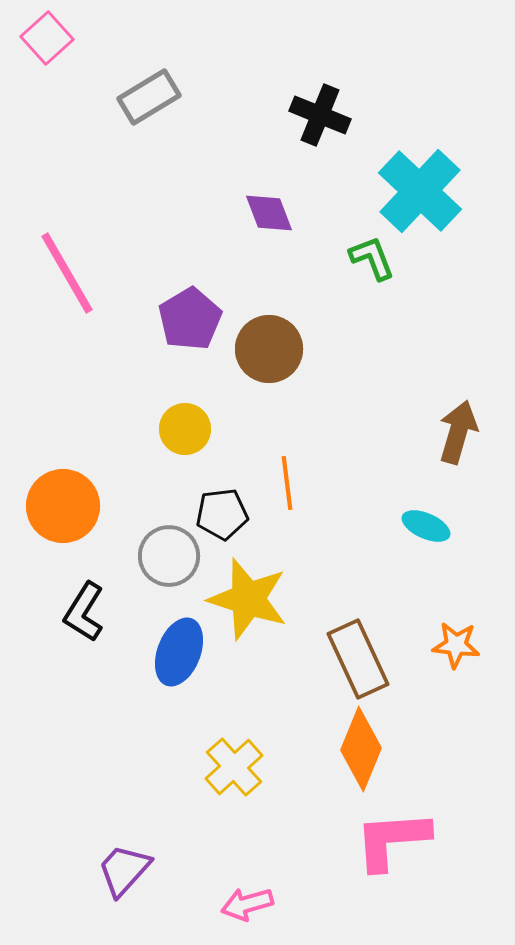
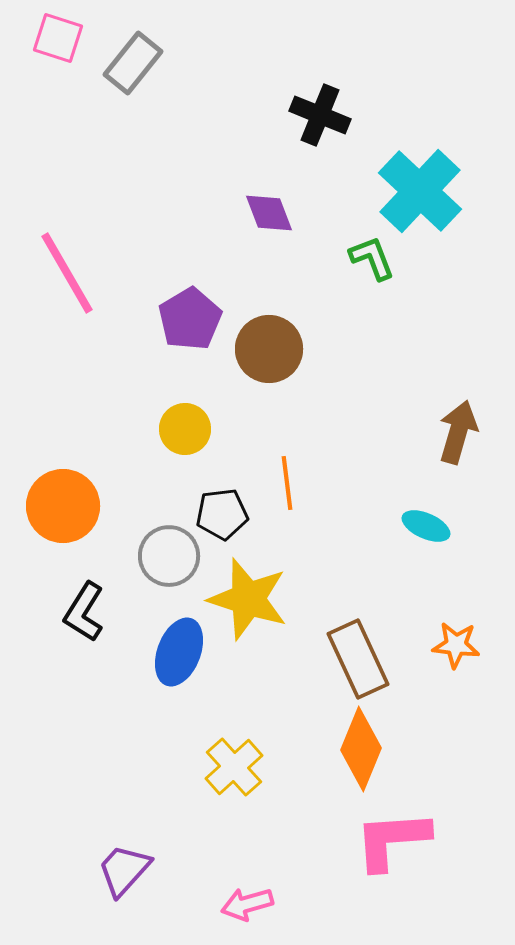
pink square: moved 11 px right; rotated 30 degrees counterclockwise
gray rectangle: moved 16 px left, 34 px up; rotated 20 degrees counterclockwise
